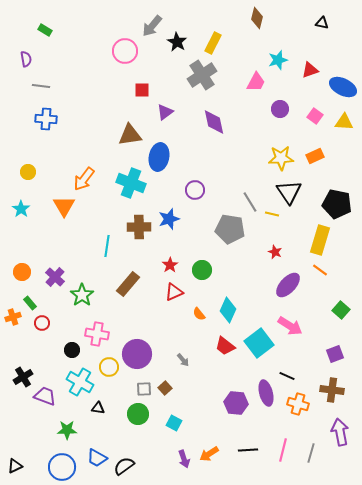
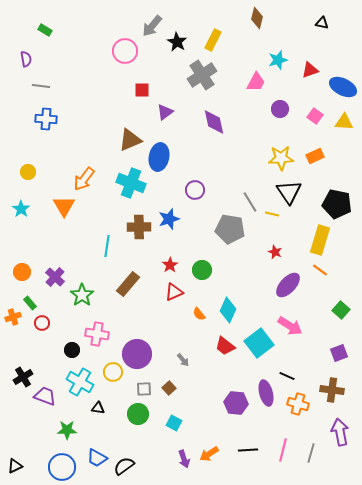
yellow rectangle at (213, 43): moved 3 px up
brown triangle at (130, 135): moved 5 px down; rotated 15 degrees counterclockwise
purple square at (335, 354): moved 4 px right, 1 px up
yellow circle at (109, 367): moved 4 px right, 5 px down
brown square at (165, 388): moved 4 px right
